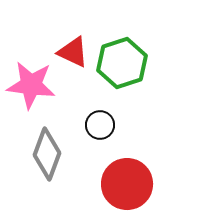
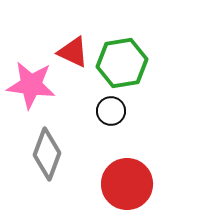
green hexagon: rotated 9 degrees clockwise
black circle: moved 11 px right, 14 px up
